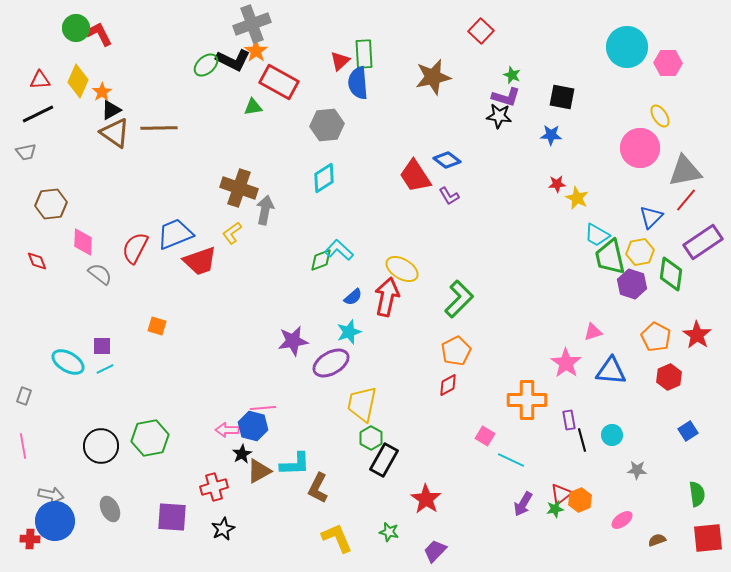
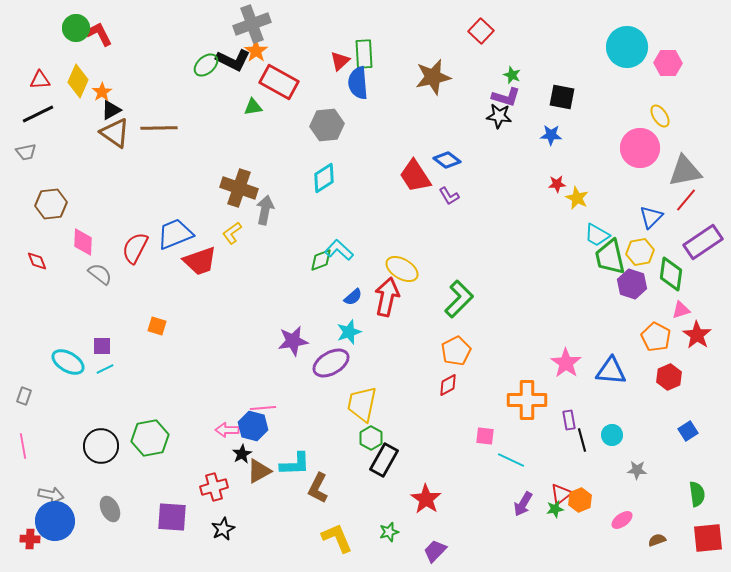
pink triangle at (593, 332): moved 88 px right, 22 px up
pink square at (485, 436): rotated 24 degrees counterclockwise
green star at (389, 532): rotated 30 degrees counterclockwise
